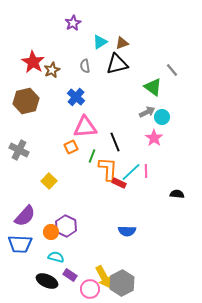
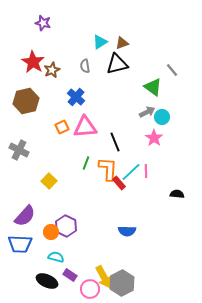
purple star: moved 30 px left; rotated 28 degrees counterclockwise
orange square: moved 9 px left, 20 px up
green line: moved 6 px left, 7 px down
red rectangle: rotated 24 degrees clockwise
